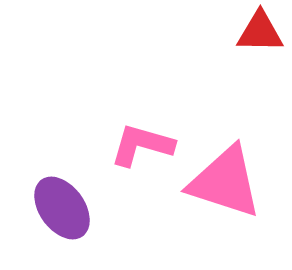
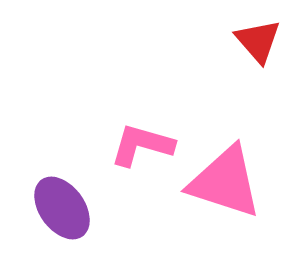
red triangle: moved 2 px left, 9 px down; rotated 48 degrees clockwise
